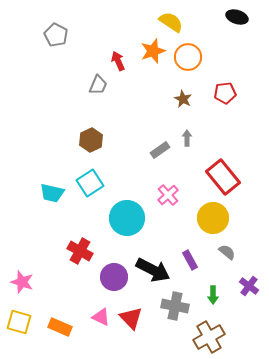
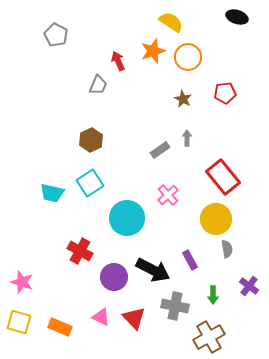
yellow circle: moved 3 px right, 1 px down
gray semicircle: moved 3 px up; rotated 42 degrees clockwise
red triangle: moved 3 px right
